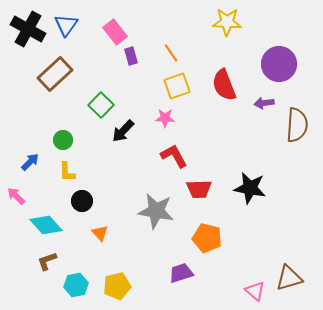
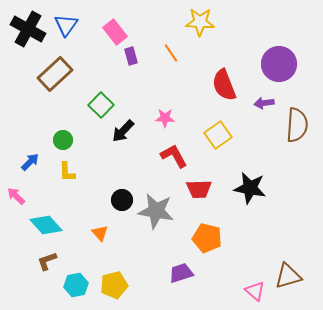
yellow star: moved 27 px left
yellow square: moved 41 px right, 49 px down; rotated 16 degrees counterclockwise
black circle: moved 40 px right, 1 px up
brown triangle: moved 1 px left, 2 px up
yellow pentagon: moved 3 px left, 1 px up
